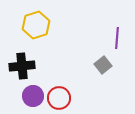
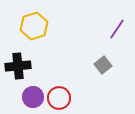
yellow hexagon: moved 2 px left, 1 px down
purple line: moved 9 px up; rotated 30 degrees clockwise
black cross: moved 4 px left
purple circle: moved 1 px down
